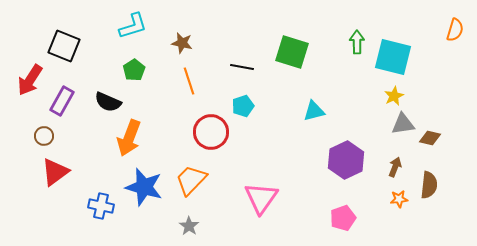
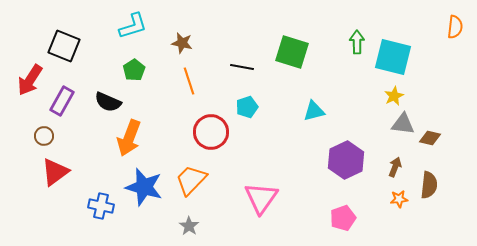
orange semicircle: moved 3 px up; rotated 10 degrees counterclockwise
cyan pentagon: moved 4 px right, 1 px down
gray triangle: rotated 15 degrees clockwise
